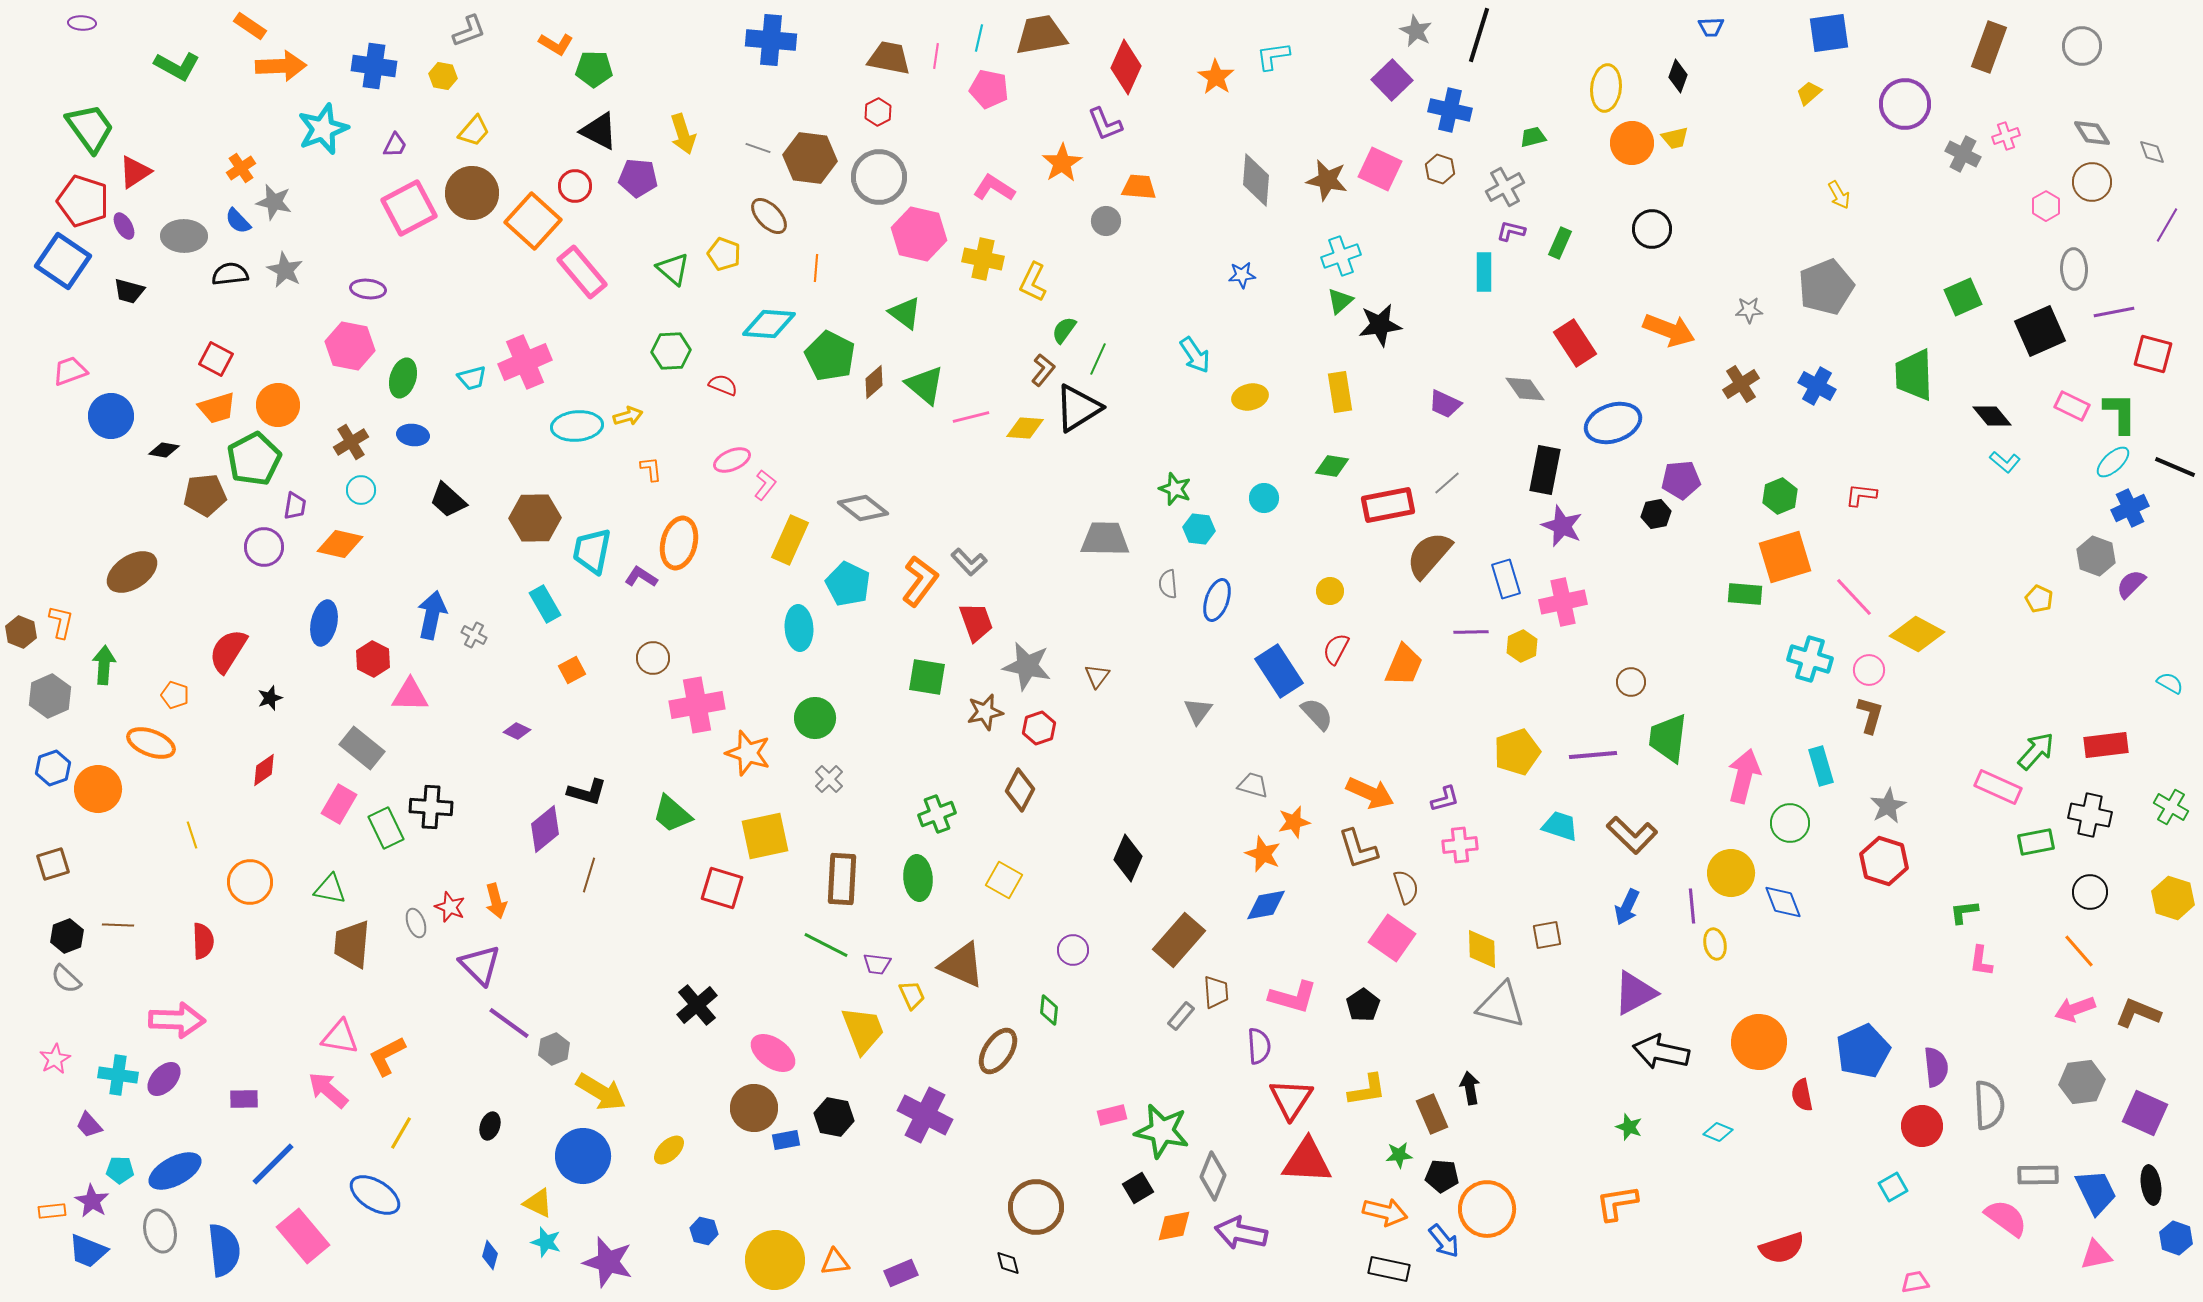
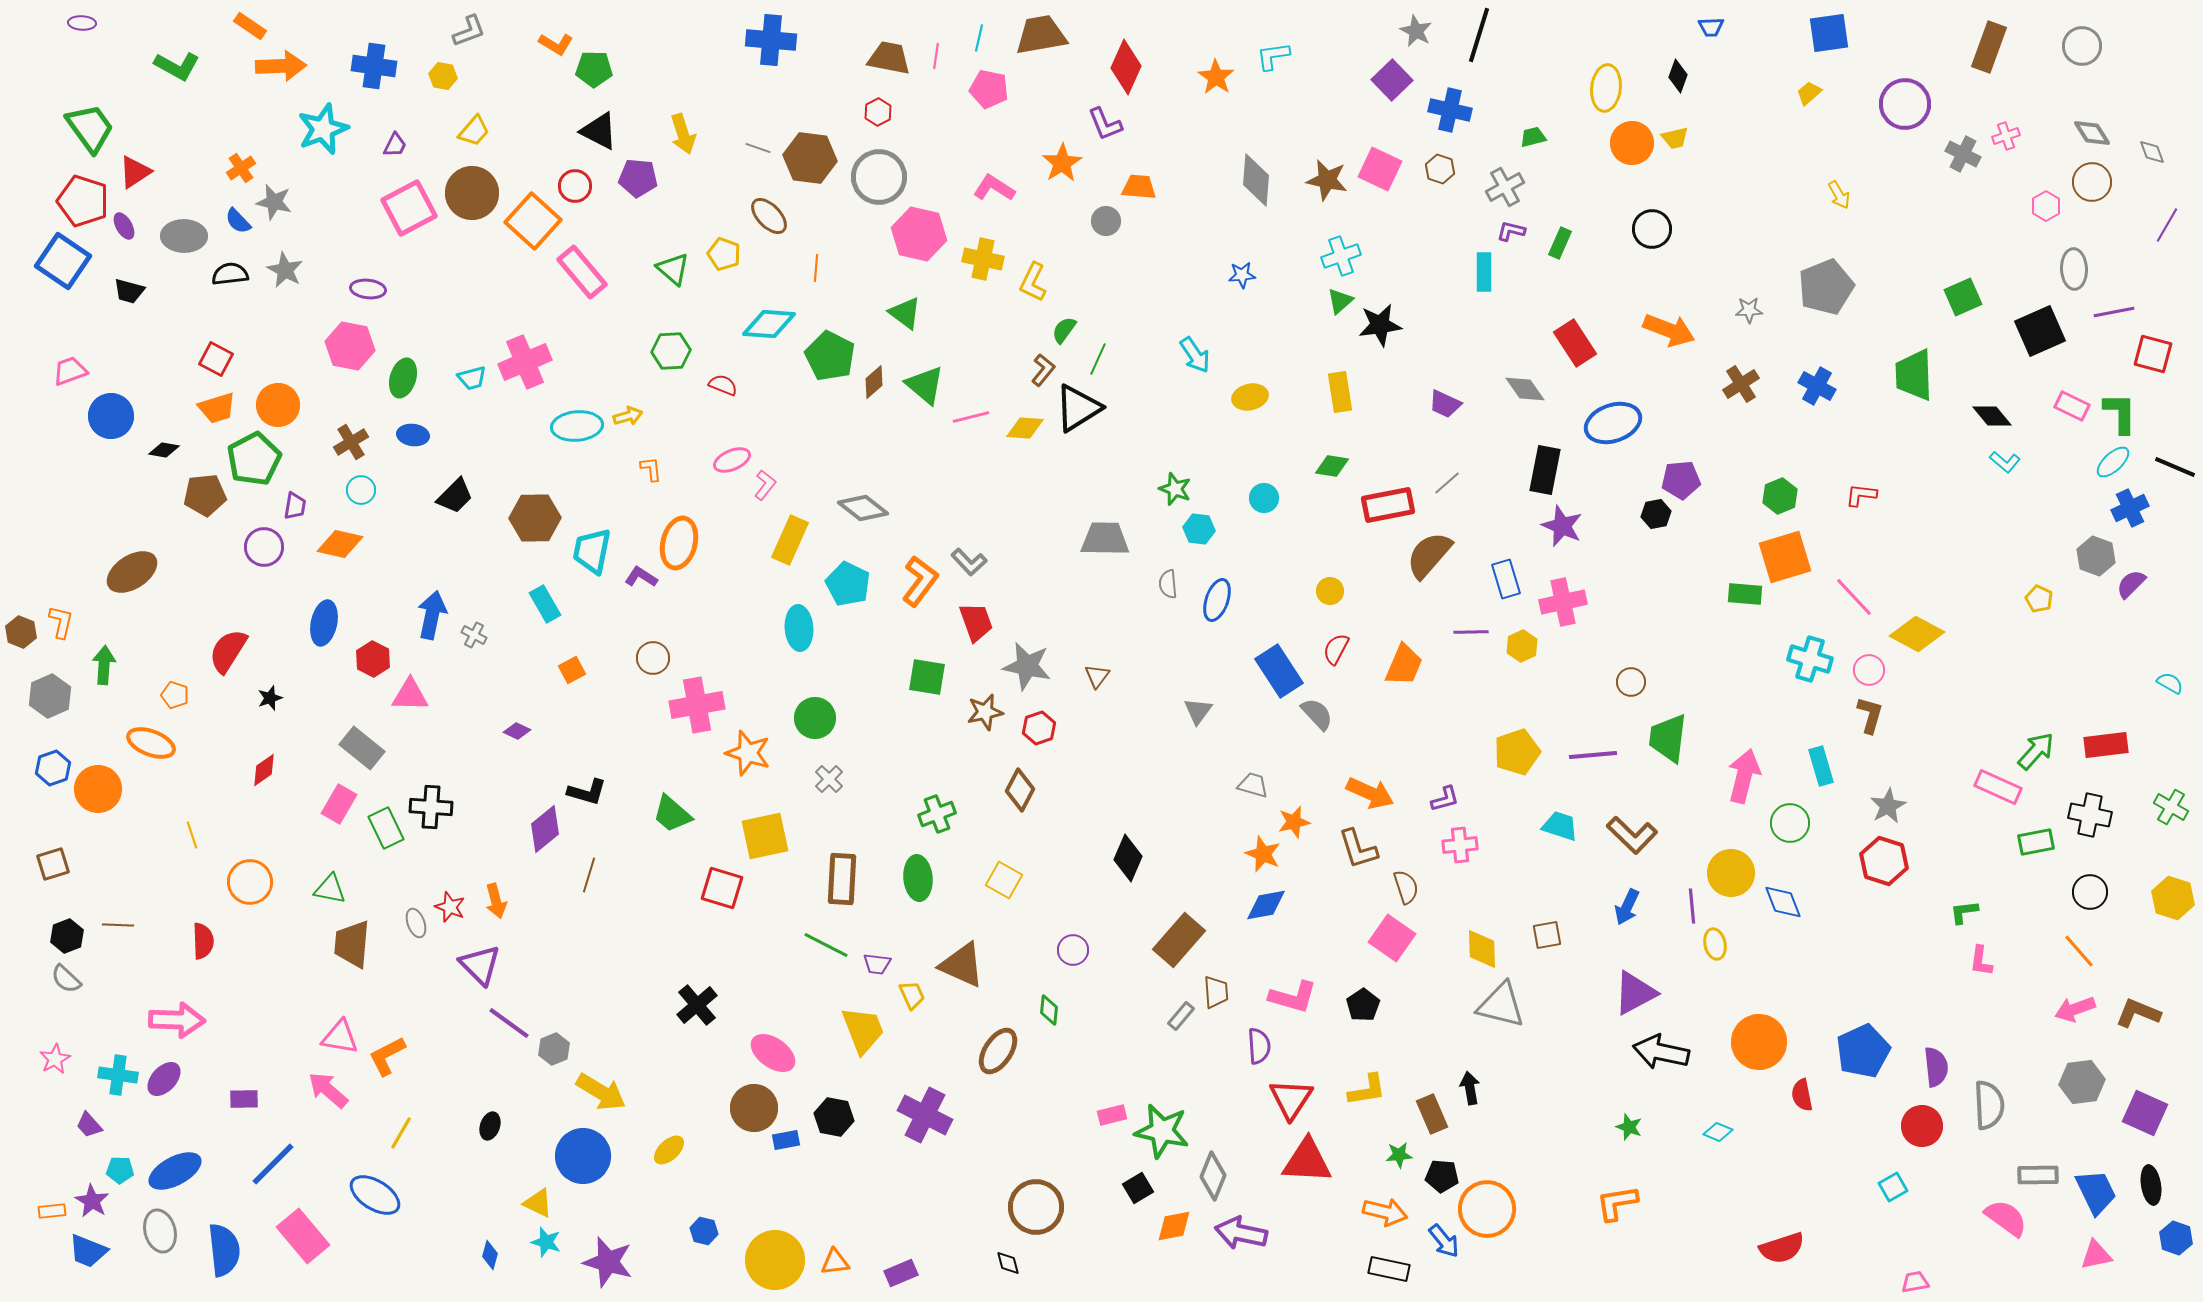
black trapezoid at (448, 500): moved 7 px right, 4 px up; rotated 87 degrees counterclockwise
